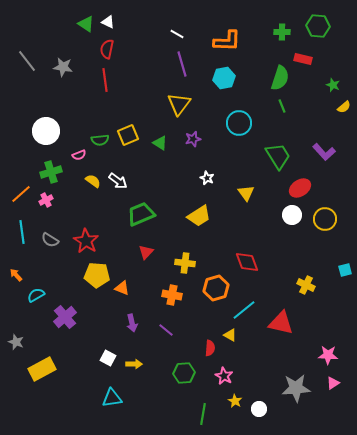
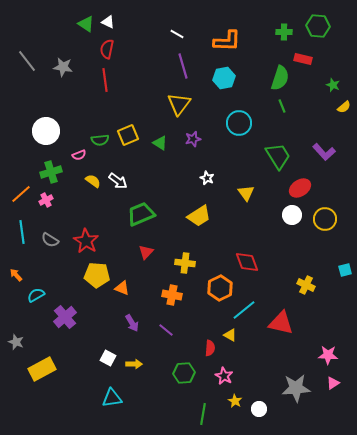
green cross at (282, 32): moved 2 px right
purple line at (182, 64): moved 1 px right, 2 px down
orange hexagon at (216, 288): moved 4 px right; rotated 10 degrees counterclockwise
purple arrow at (132, 323): rotated 18 degrees counterclockwise
